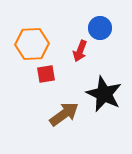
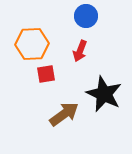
blue circle: moved 14 px left, 12 px up
